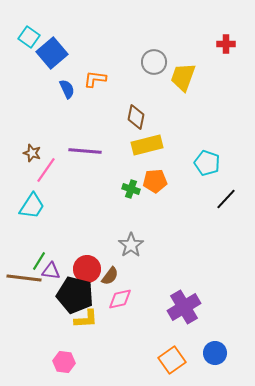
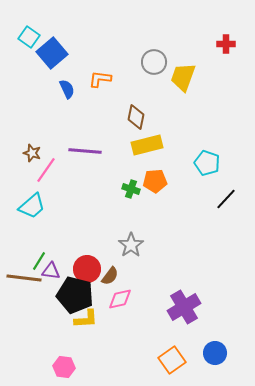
orange L-shape: moved 5 px right
cyan trapezoid: rotated 16 degrees clockwise
pink hexagon: moved 5 px down
